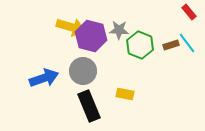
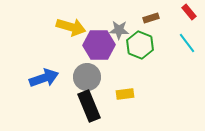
purple hexagon: moved 8 px right, 9 px down; rotated 16 degrees counterclockwise
brown rectangle: moved 20 px left, 27 px up
gray circle: moved 4 px right, 6 px down
yellow rectangle: rotated 18 degrees counterclockwise
